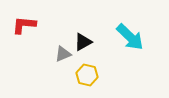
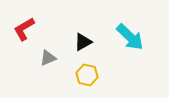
red L-shape: moved 4 px down; rotated 35 degrees counterclockwise
gray triangle: moved 15 px left, 4 px down
